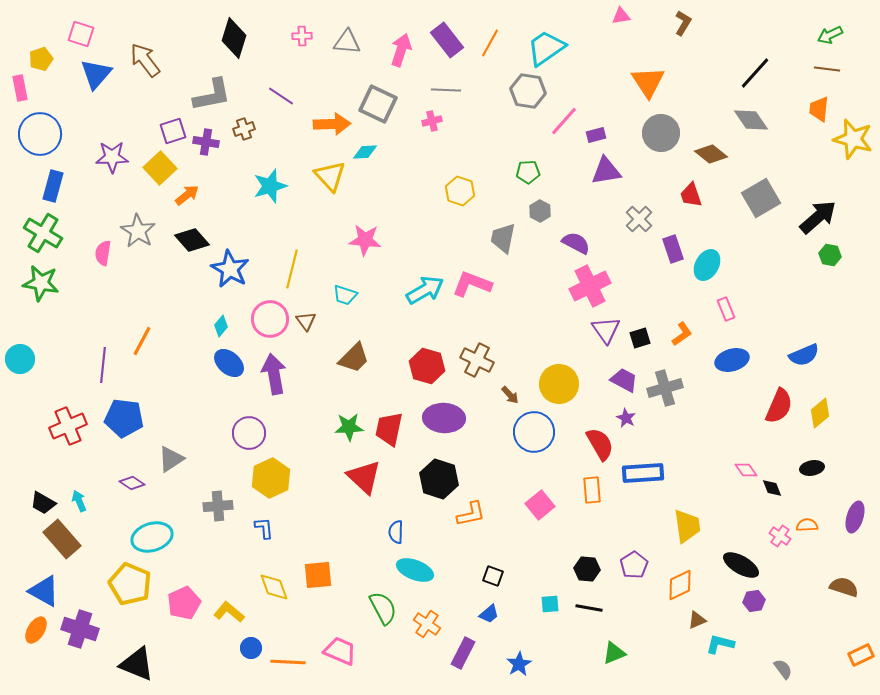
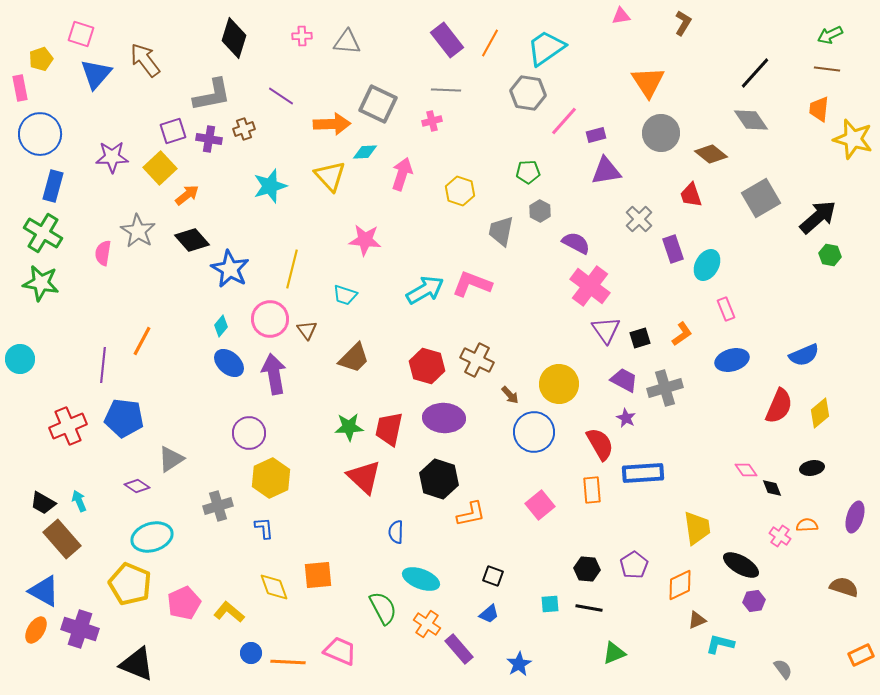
pink arrow at (401, 50): moved 1 px right, 124 px down
gray hexagon at (528, 91): moved 2 px down
purple cross at (206, 142): moved 3 px right, 3 px up
gray trapezoid at (503, 238): moved 2 px left, 7 px up
pink cross at (590, 286): rotated 27 degrees counterclockwise
brown triangle at (306, 321): moved 1 px right, 9 px down
purple diamond at (132, 483): moved 5 px right, 3 px down
gray cross at (218, 506): rotated 12 degrees counterclockwise
yellow trapezoid at (687, 526): moved 10 px right, 2 px down
cyan ellipse at (415, 570): moved 6 px right, 9 px down
blue circle at (251, 648): moved 5 px down
purple rectangle at (463, 653): moved 4 px left, 4 px up; rotated 68 degrees counterclockwise
